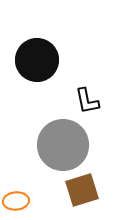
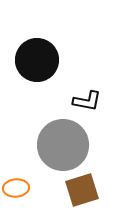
black L-shape: rotated 68 degrees counterclockwise
orange ellipse: moved 13 px up
